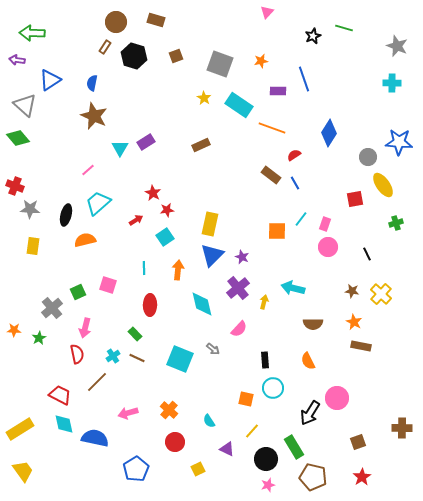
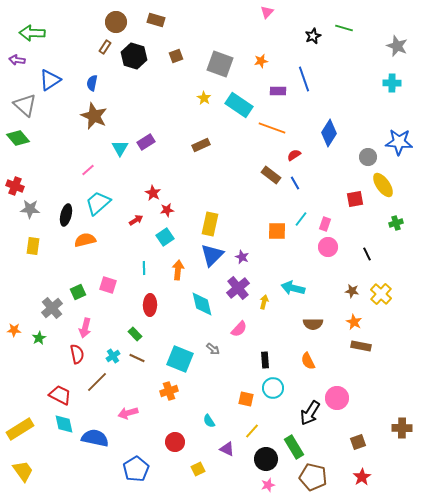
orange cross at (169, 410): moved 19 px up; rotated 30 degrees clockwise
